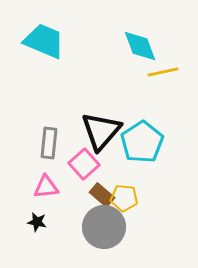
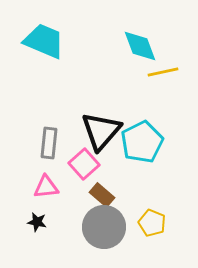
cyan pentagon: rotated 6 degrees clockwise
yellow pentagon: moved 28 px right, 25 px down; rotated 16 degrees clockwise
